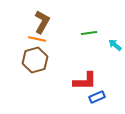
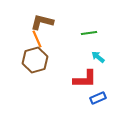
brown L-shape: rotated 105 degrees counterclockwise
orange line: rotated 54 degrees clockwise
cyan arrow: moved 17 px left, 12 px down
red L-shape: moved 2 px up
blue rectangle: moved 1 px right, 1 px down
